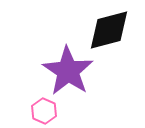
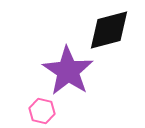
pink hexagon: moved 2 px left; rotated 10 degrees counterclockwise
